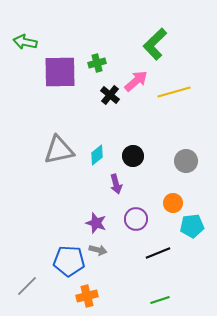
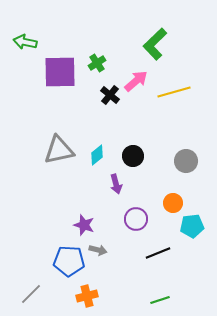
green cross: rotated 18 degrees counterclockwise
purple star: moved 12 px left, 2 px down
gray line: moved 4 px right, 8 px down
